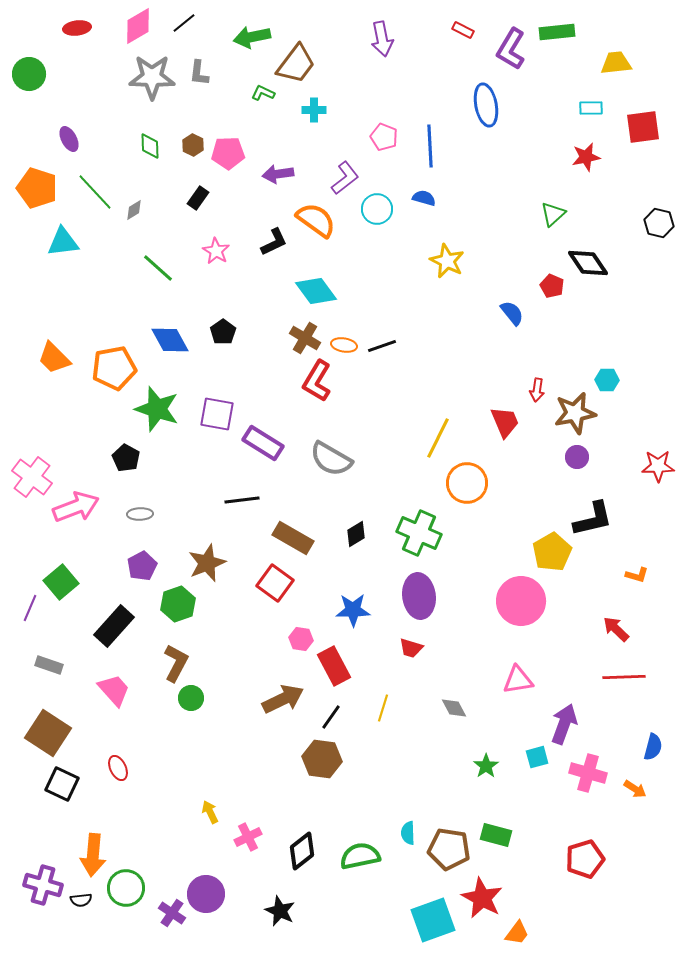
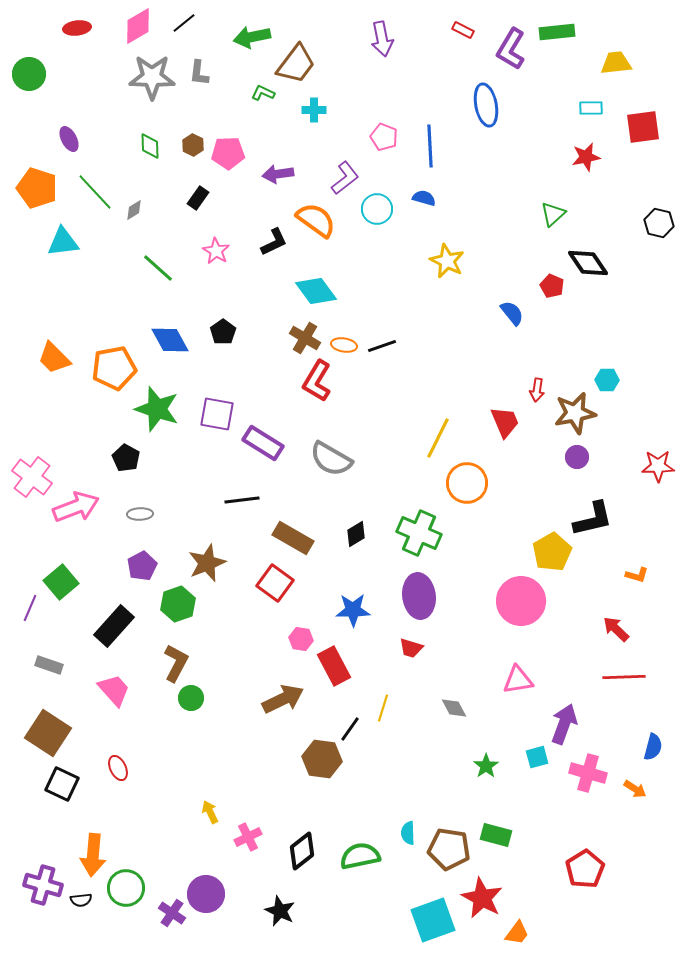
black line at (331, 717): moved 19 px right, 12 px down
red pentagon at (585, 859): moved 10 px down; rotated 15 degrees counterclockwise
